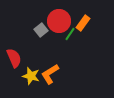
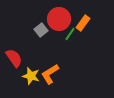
red circle: moved 2 px up
red semicircle: rotated 12 degrees counterclockwise
